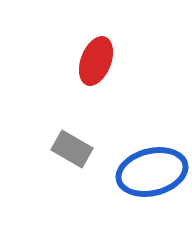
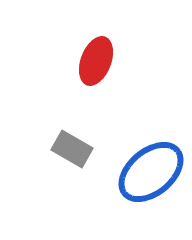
blue ellipse: moved 1 px left; rotated 26 degrees counterclockwise
